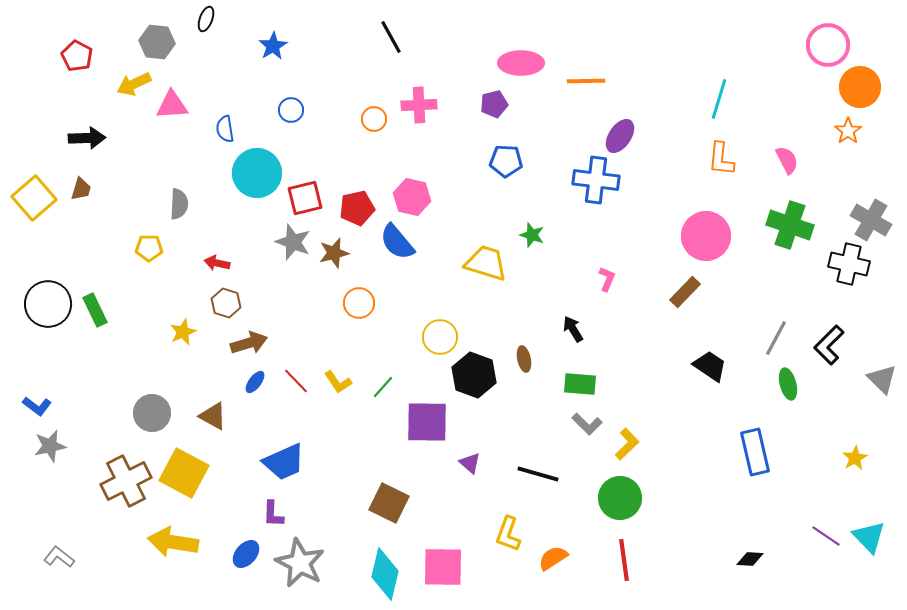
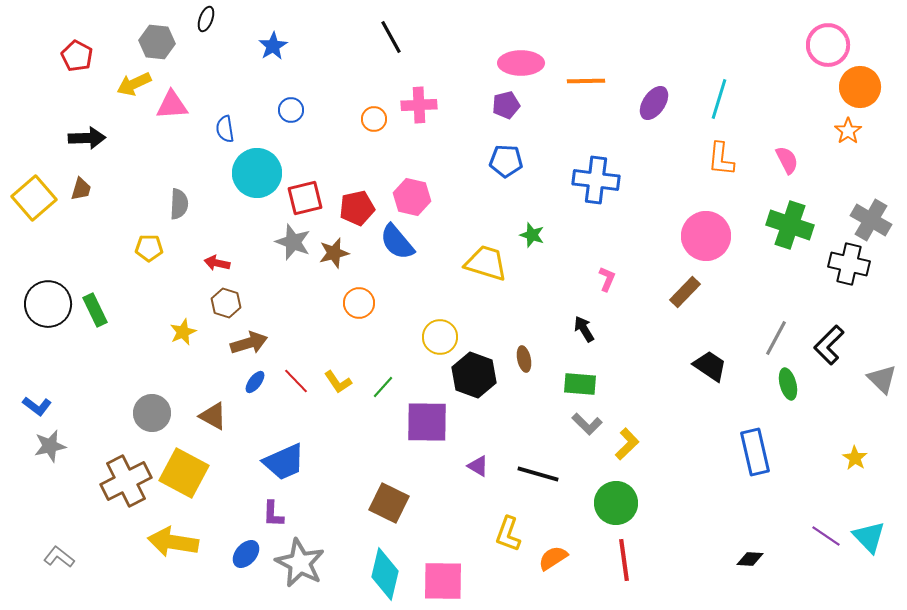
purple pentagon at (494, 104): moved 12 px right, 1 px down
purple ellipse at (620, 136): moved 34 px right, 33 px up
black arrow at (573, 329): moved 11 px right
yellow star at (855, 458): rotated 10 degrees counterclockwise
purple triangle at (470, 463): moved 8 px right, 3 px down; rotated 10 degrees counterclockwise
green circle at (620, 498): moved 4 px left, 5 px down
pink square at (443, 567): moved 14 px down
